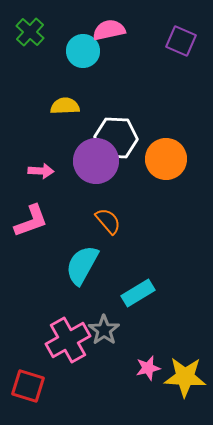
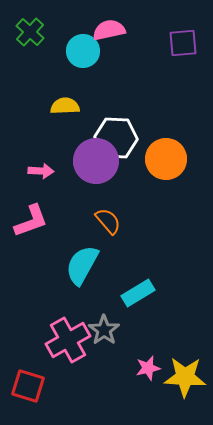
purple square: moved 2 px right, 2 px down; rotated 28 degrees counterclockwise
